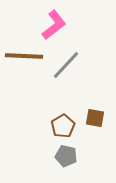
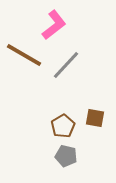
brown line: moved 1 px up; rotated 27 degrees clockwise
